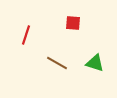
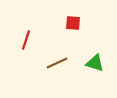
red line: moved 5 px down
brown line: rotated 55 degrees counterclockwise
